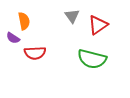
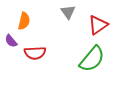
gray triangle: moved 4 px left, 4 px up
orange semicircle: rotated 24 degrees clockwise
purple semicircle: moved 2 px left, 3 px down; rotated 16 degrees clockwise
green semicircle: rotated 64 degrees counterclockwise
